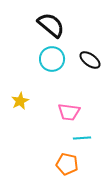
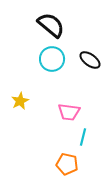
cyan line: moved 1 px right, 1 px up; rotated 72 degrees counterclockwise
